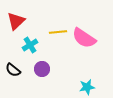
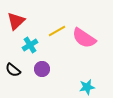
yellow line: moved 1 px left, 1 px up; rotated 24 degrees counterclockwise
